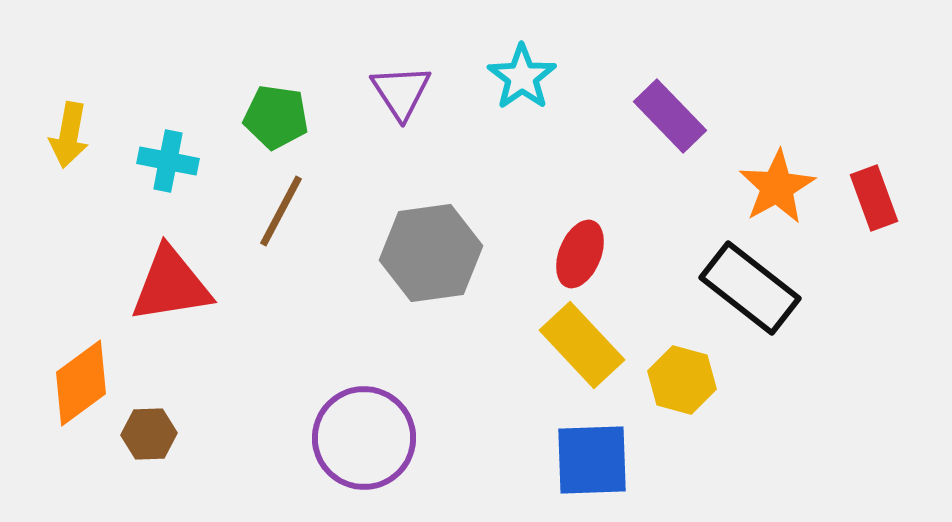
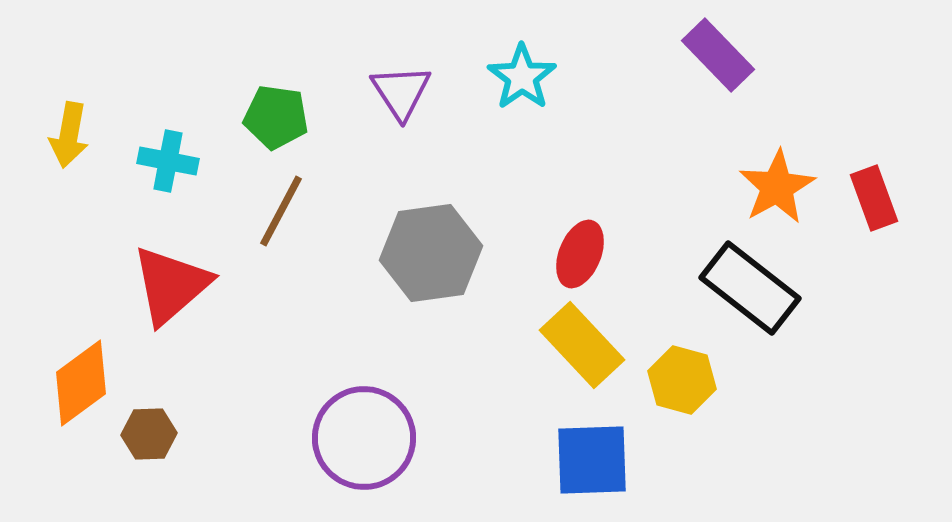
purple rectangle: moved 48 px right, 61 px up
red triangle: rotated 32 degrees counterclockwise
